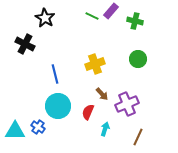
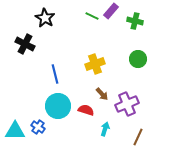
red semicircle: moved 2 px left, 2 px up; rotated 84 degrees clockwise
